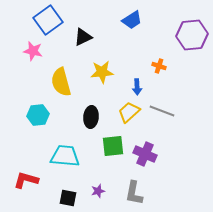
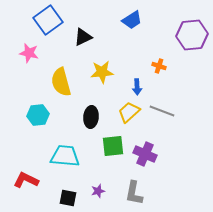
pink star: moved 4 px left, 2 px down
red L-shape: rotated 10 degrees clockwise
